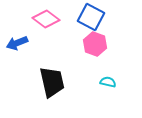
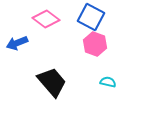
black trapezoid: rotated 28 degrees counterclockwise
